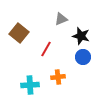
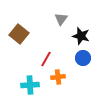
gray triangle: rotated 32 degrees counterclockwise
brown square: moved 1 px down
red line: moved 10 px down
blue circle: moved 1 px down
